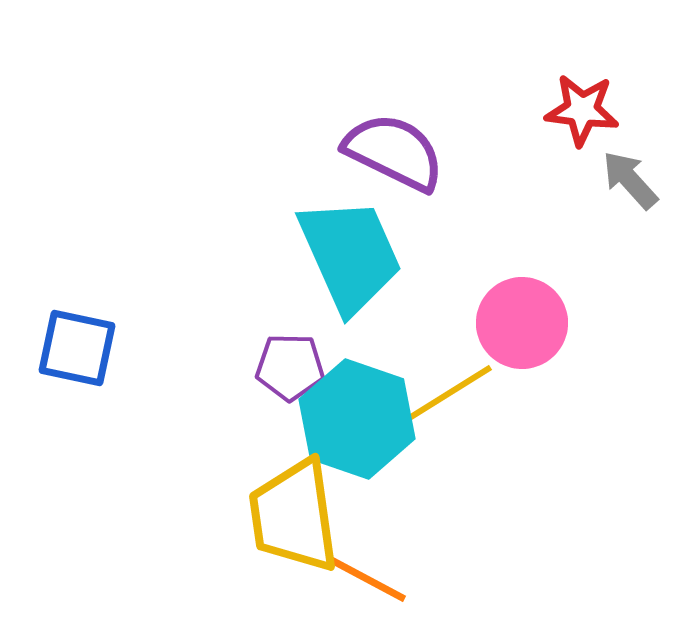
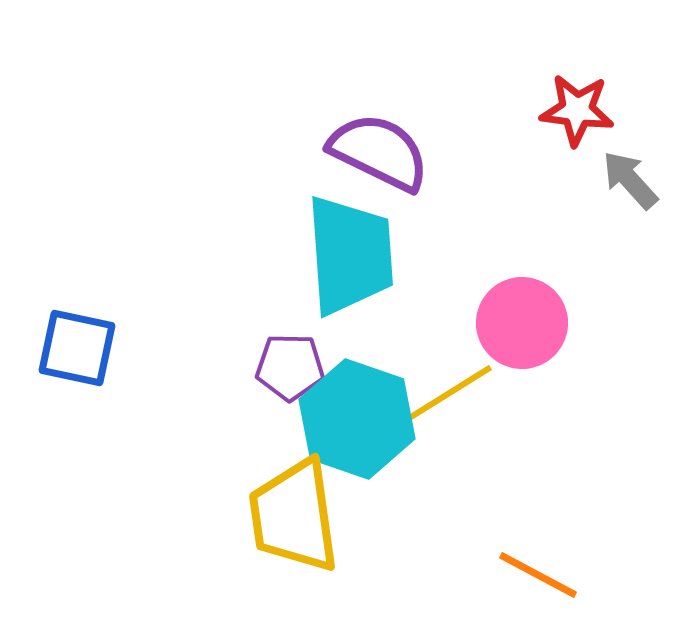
red star: moved 5 px left
purple semicircle: moved 15 px left
cyan trapezoid: rotated 20 degrees clockwise
orange line: moved 171 px right, 4 px up
